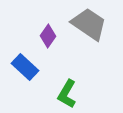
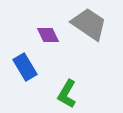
purple diamond: moved 1 px up; rotated 60 degrees counterclockwise
blue rectangle: rotated 16 degrees clockwise
